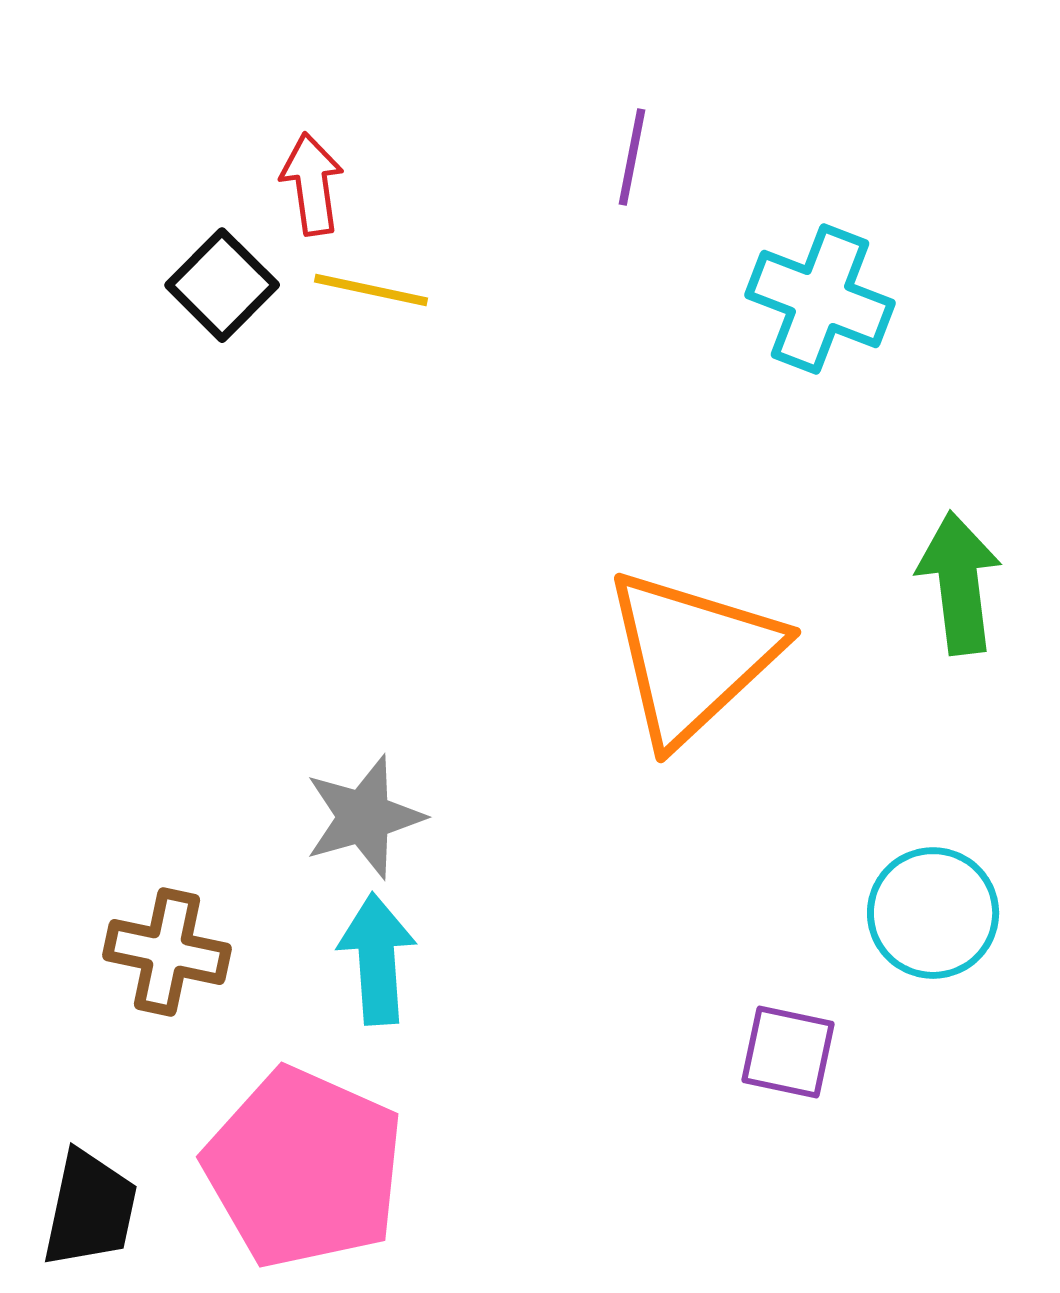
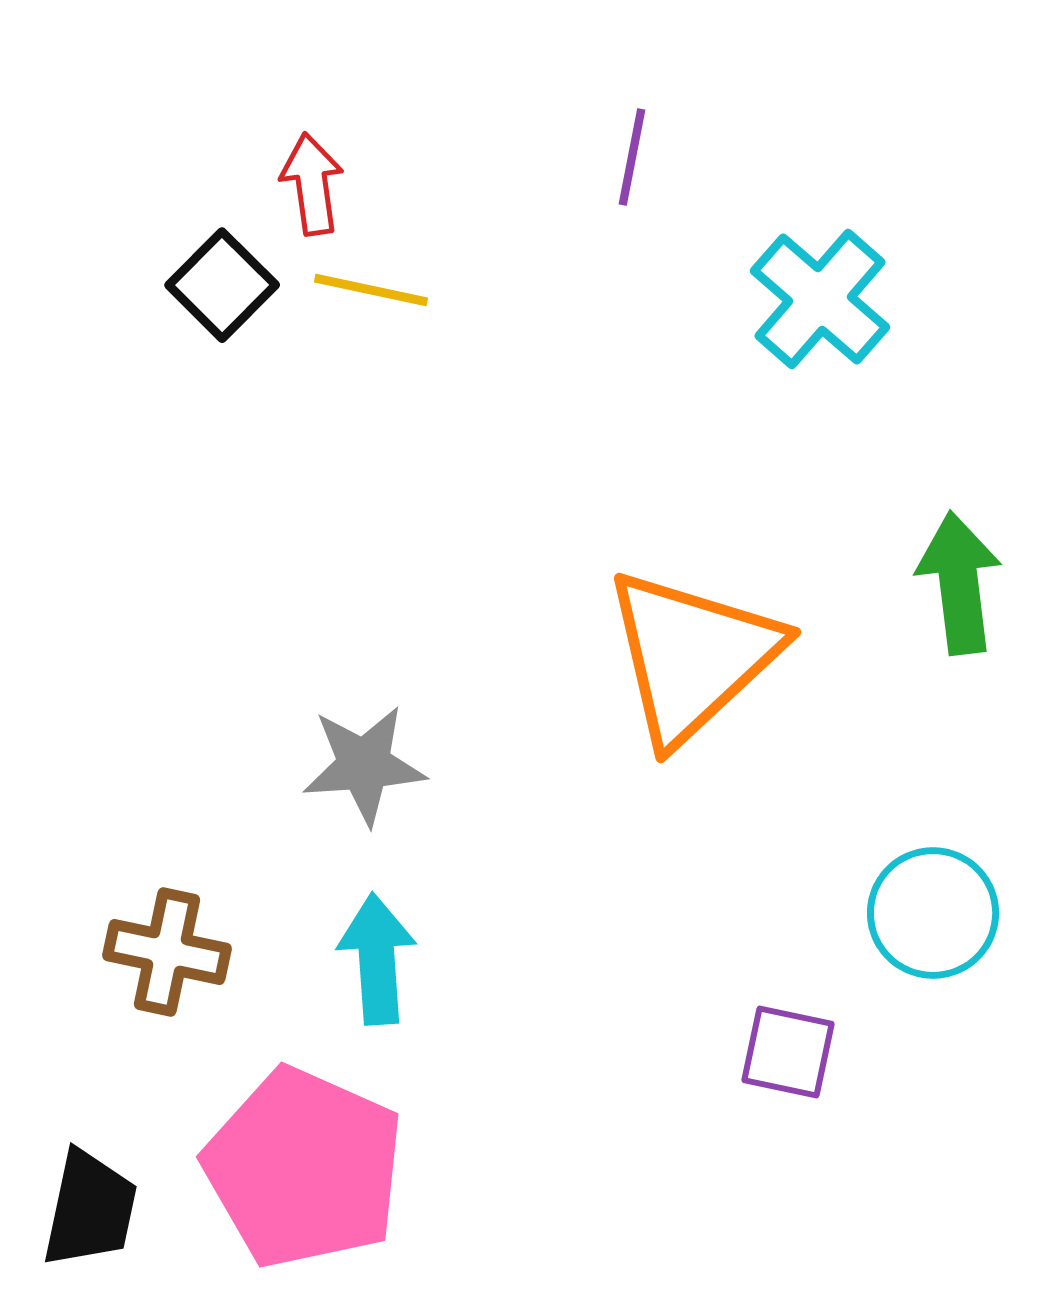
cyan cross: rotated 20 degrees clockwise
gray star: moved 52 px up; rotated 12 degrees clockwise
